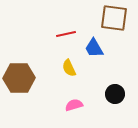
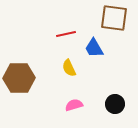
black circle: moved 10 px down
